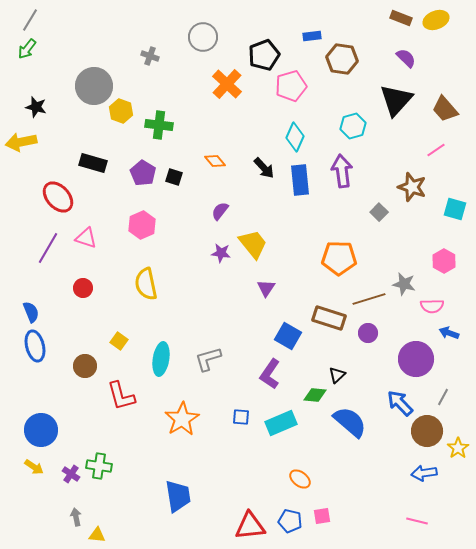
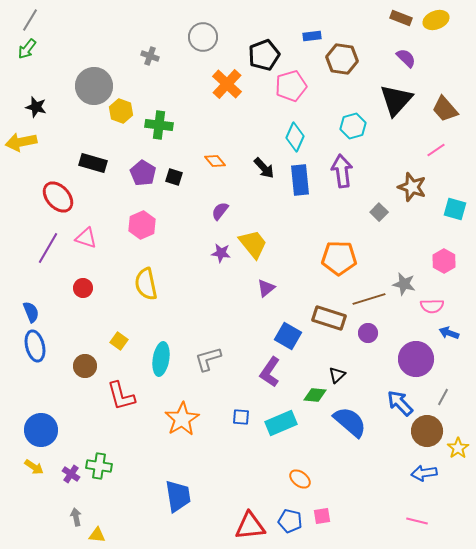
purple triangle at (266, 288): rotated 18 degrees clockwise
purple L-shape at (270, 374): moved 2 px up
